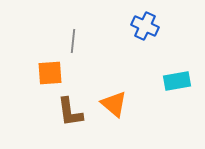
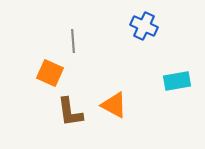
blue cross: moved 1 px left
gray line: rotated 10 degrees counterclockwise
orange square: rotated 28 degrees clockwise
orange triangle: moved 1 px down; rotated 12 degrees counterclockwise
